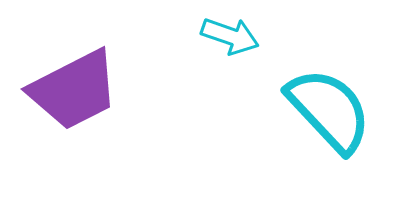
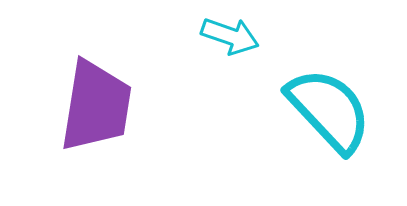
purple trapezoid: moved 22 px right, 16 px down; rotated 54 degrees counterclockwise
